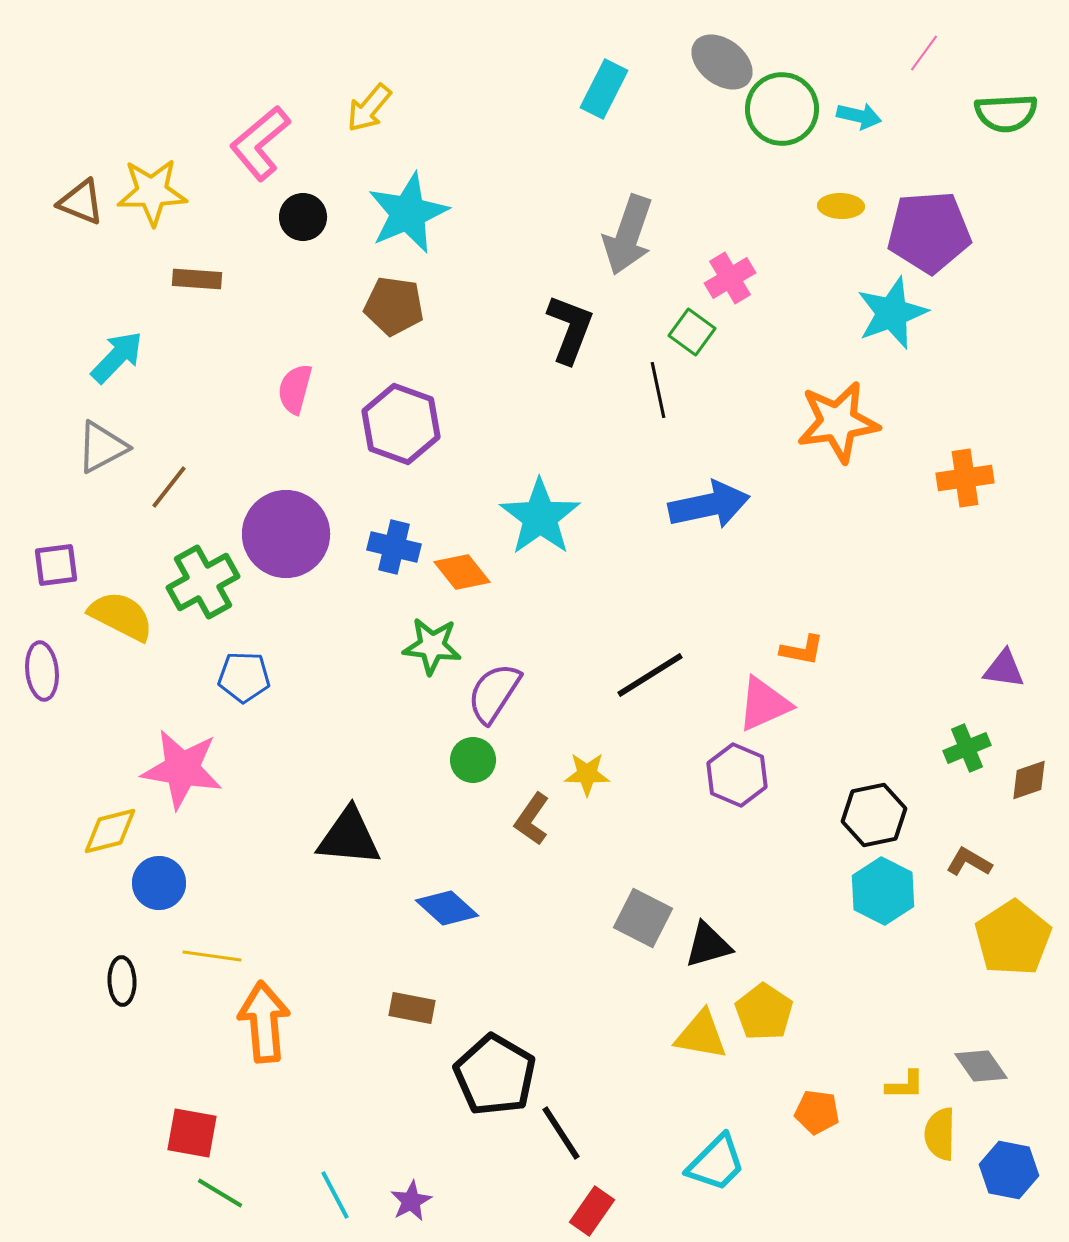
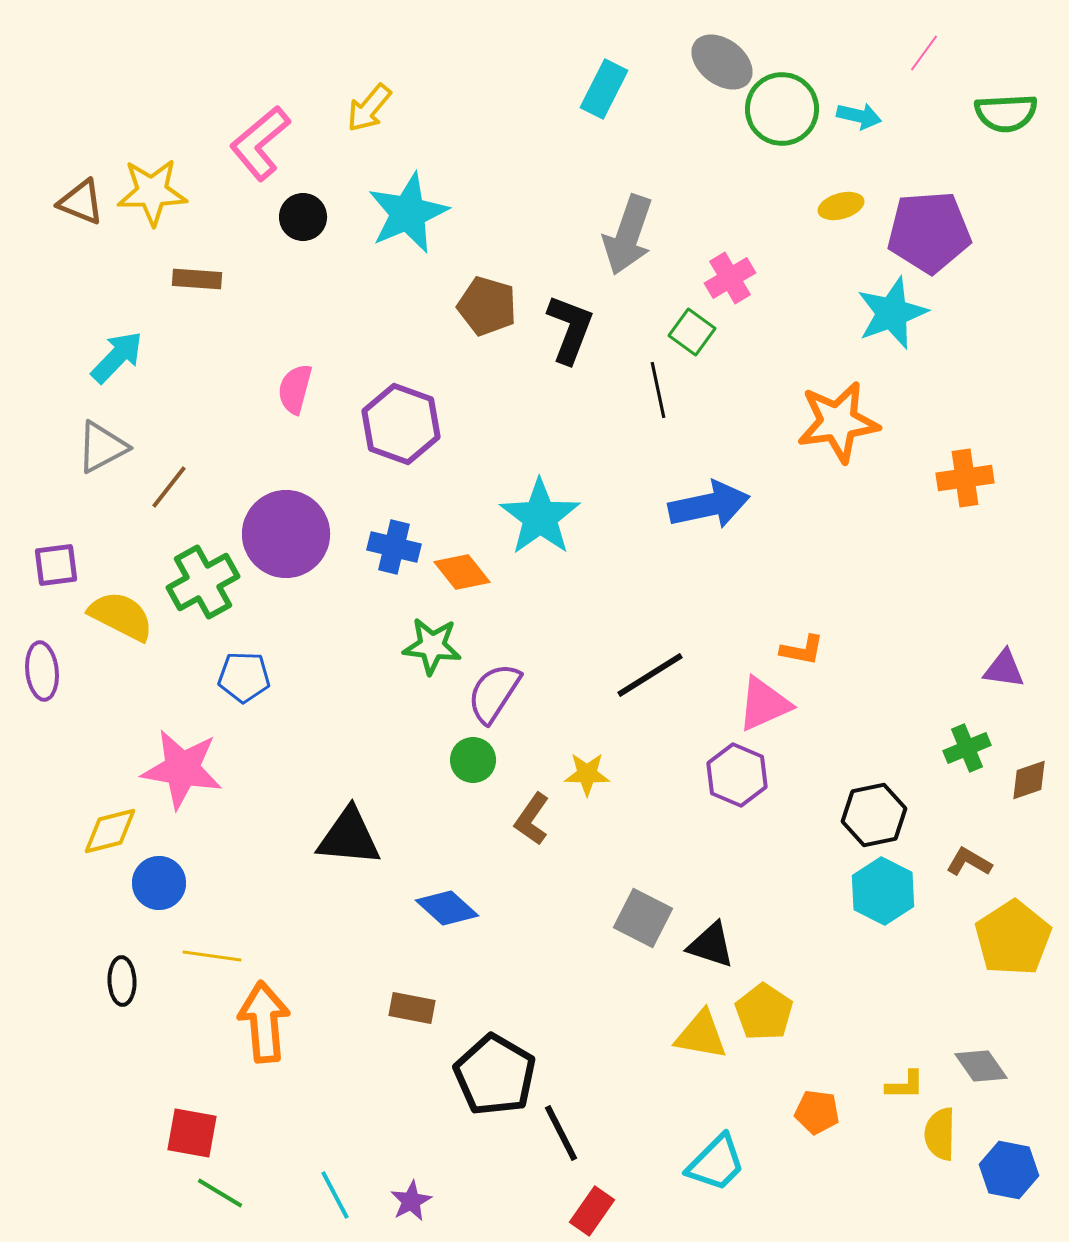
yellow ellipse at (841, 206): rotated 18 degrees counterclockwise
brown pentagon at (394, 306): moved 93 px right; rotated 8 degrees clockwise
black triangle at (708, 945): moved 3 px right; rotated 34 degrees clockwise
black line at (561, 1133): rotated 6 degrees clockwise
